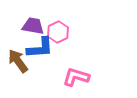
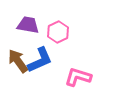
purple trapezoid: moved 5 px left, 1 px up
blue L-shape: moved 12 px down; rotated 20 degrees counterclockwise
pink L-shape: moved 2 px right
